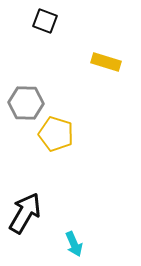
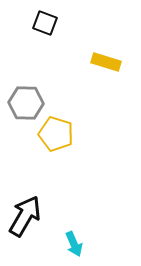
black square: moved 2 px down
black arrow: moved 3 px down
